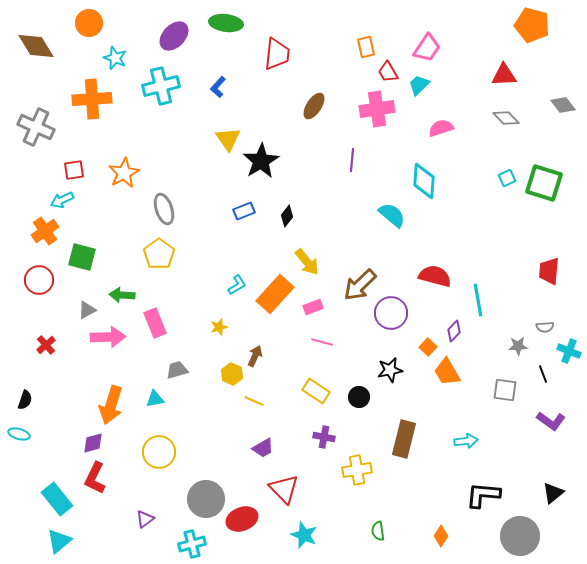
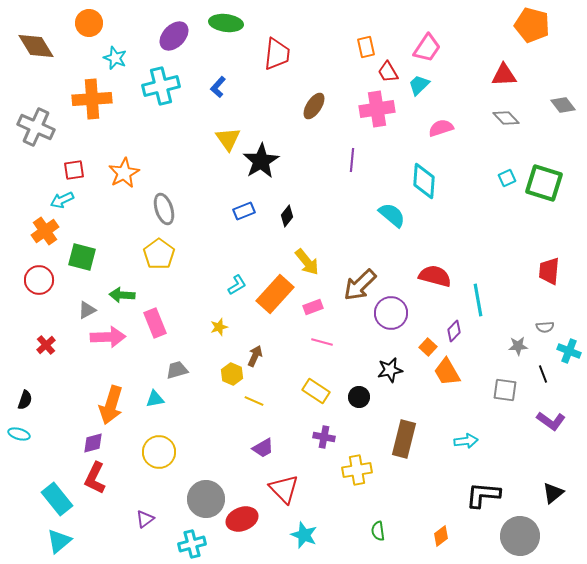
orange diamond at (441, 536): rotated 20 degrees clockwise
